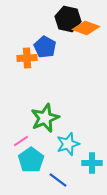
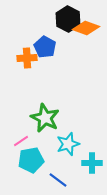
black hexagon: rotated 15 degrees clockwise
green star: rotated 24 degrees counterclockwise
cyan pentagon: rotated 25 degrees clockwise
